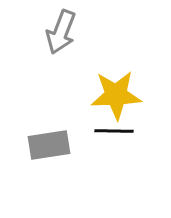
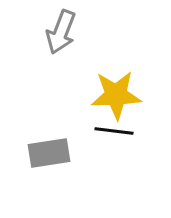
black line: rotated 6 degrees clockwise
gray rectangle: moved 8 px down
